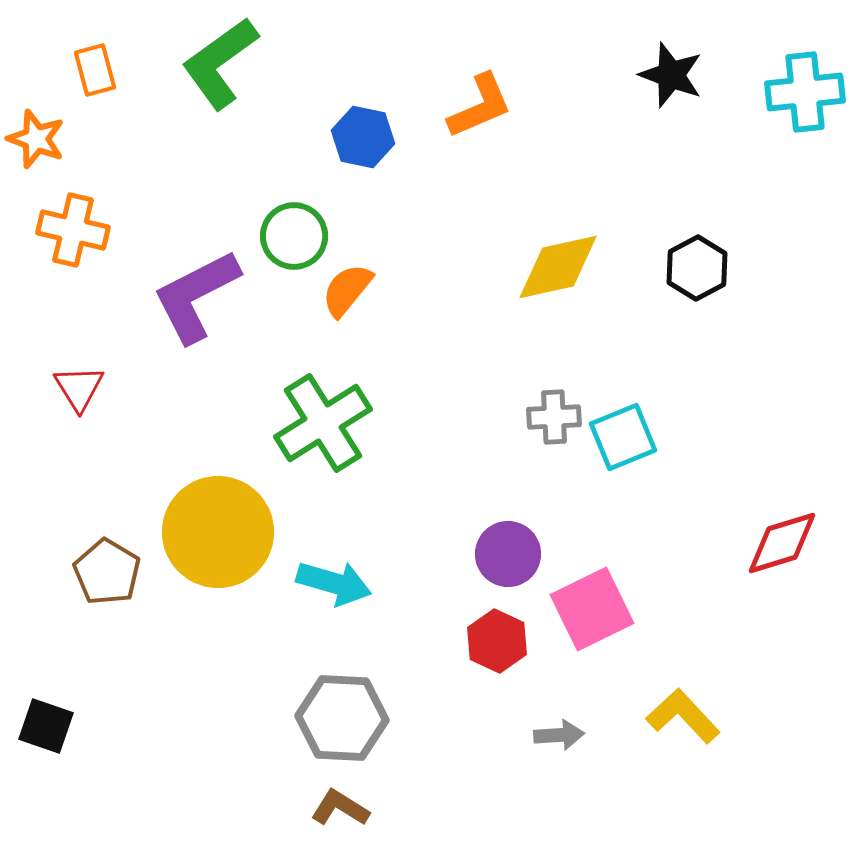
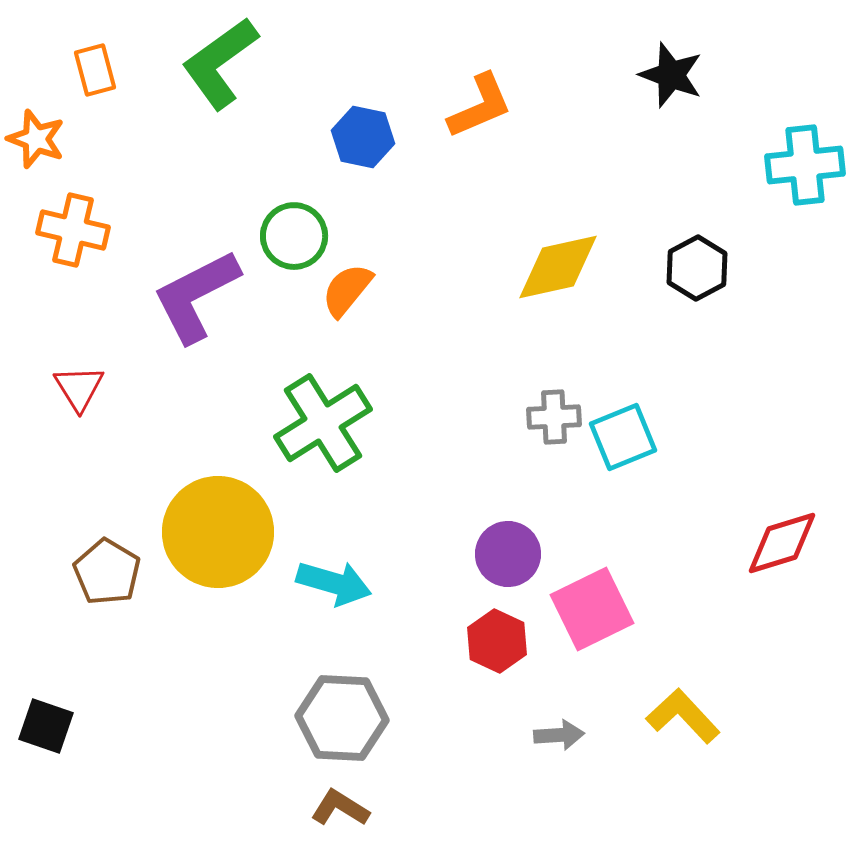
cyan cross: moved 73 px down
